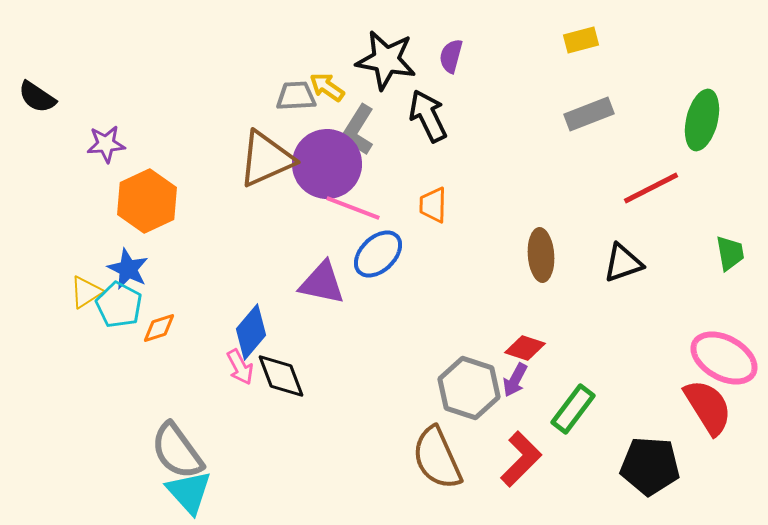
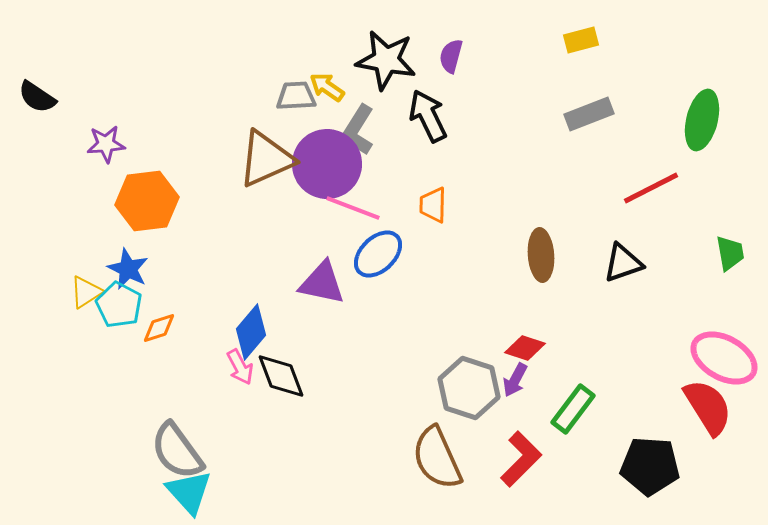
orange hexagon: rotated 18 degrees clockwise
